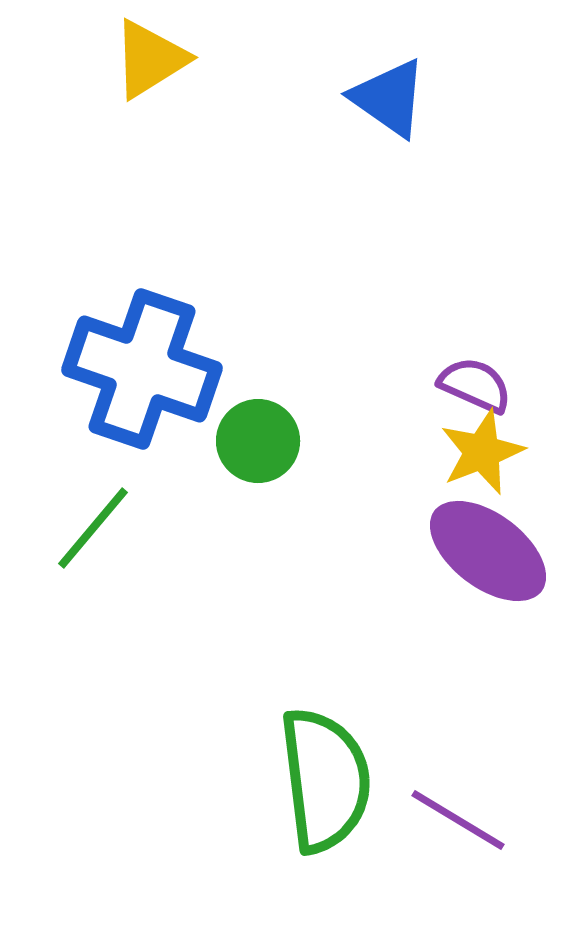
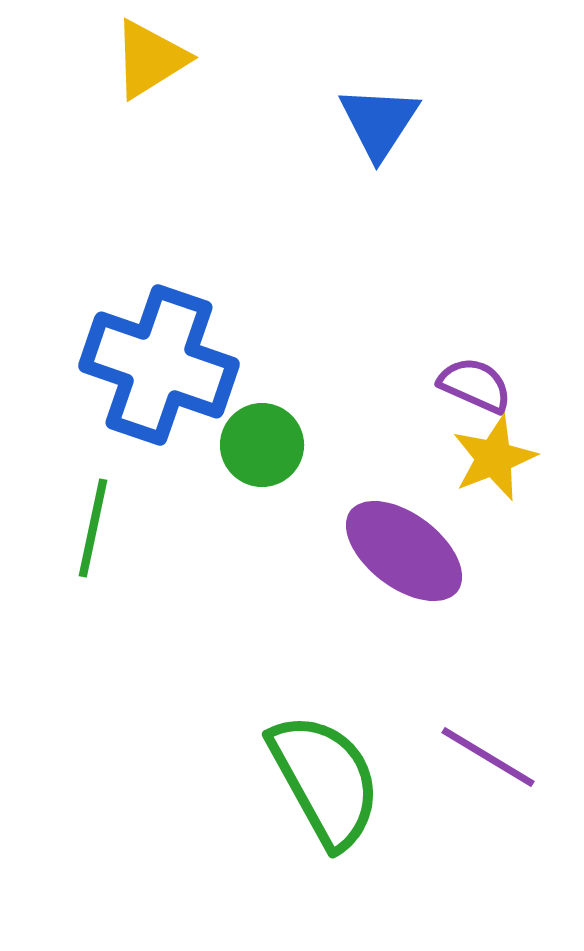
blue triangle: moved 10 px left, 24 px down; rotated 28 degrees clockwise
blue cross: moved 17 px right, 4 px up
green circle: moved 4 px right, 4 px down
yellow star: moved 12 px right, 6 px down
green line: rotated 28 degrees counterclockwise
purple ellipse: moved 84 px left
green semicircle: rotated 22 degrees counterclockwise
purple line: moved 30 px right, 63 px up
